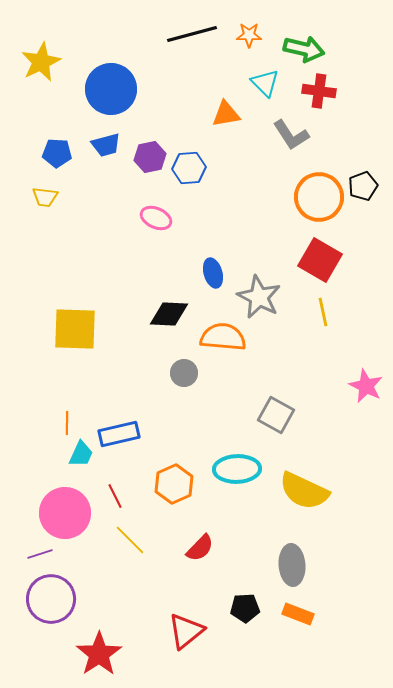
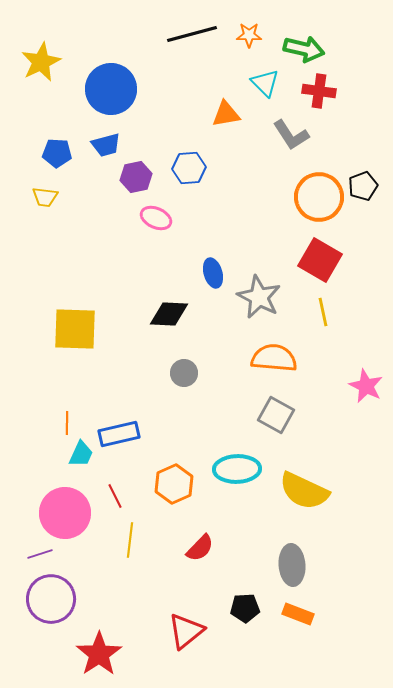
purple hexagon at (150, 157): moved 14 px left, 20 px down
orange semicircle at (223, 337): moved 51 px right, 21 px down
yellow line at (130, 540): rotated 52 degrees clockwise
